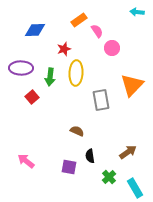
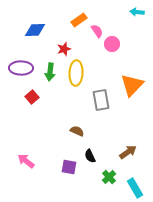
pink circle: moved 4 px up
green arrow: moved 5 px up
black semicircle: rotated 16 degrees counterclockwise
